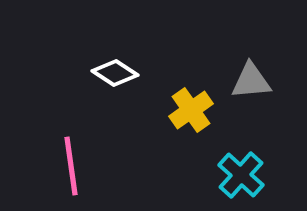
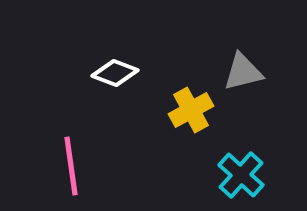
white diamond: rotated 12 degrees counterclockwise
gray triangle: moved 8 px left, 9 px up; rotated 9 degrees counterclockwise
yellow cross: rotated 6 degrees clockwise
